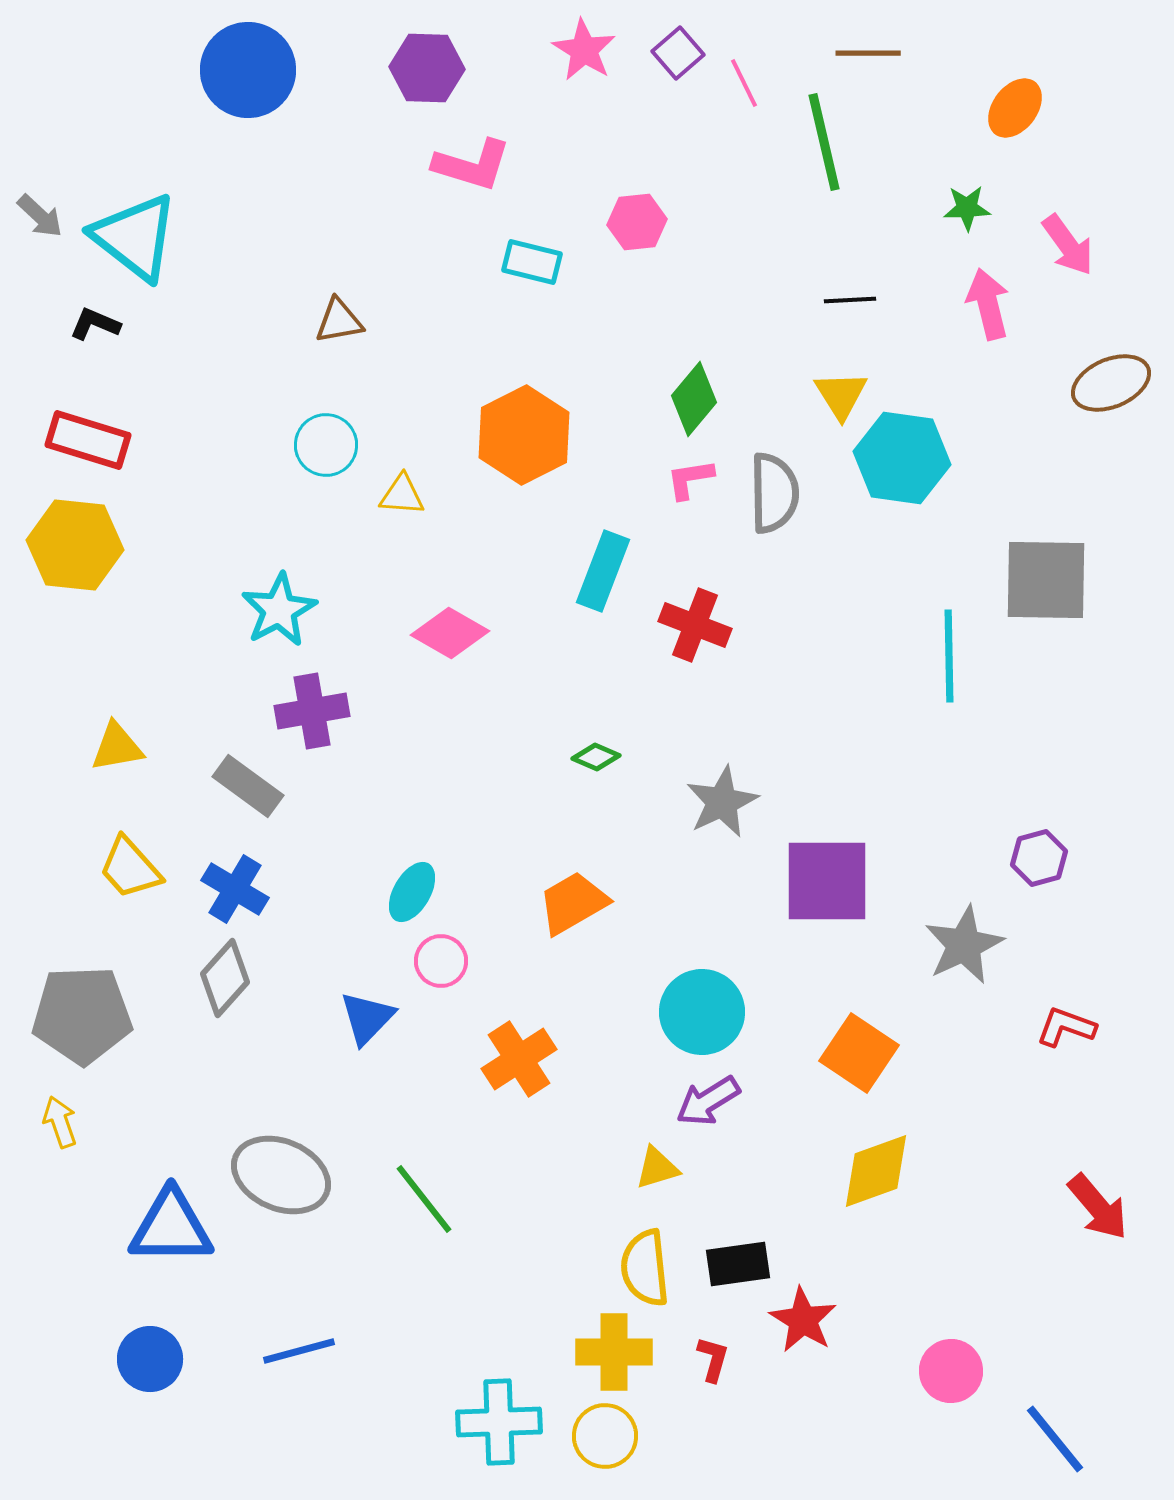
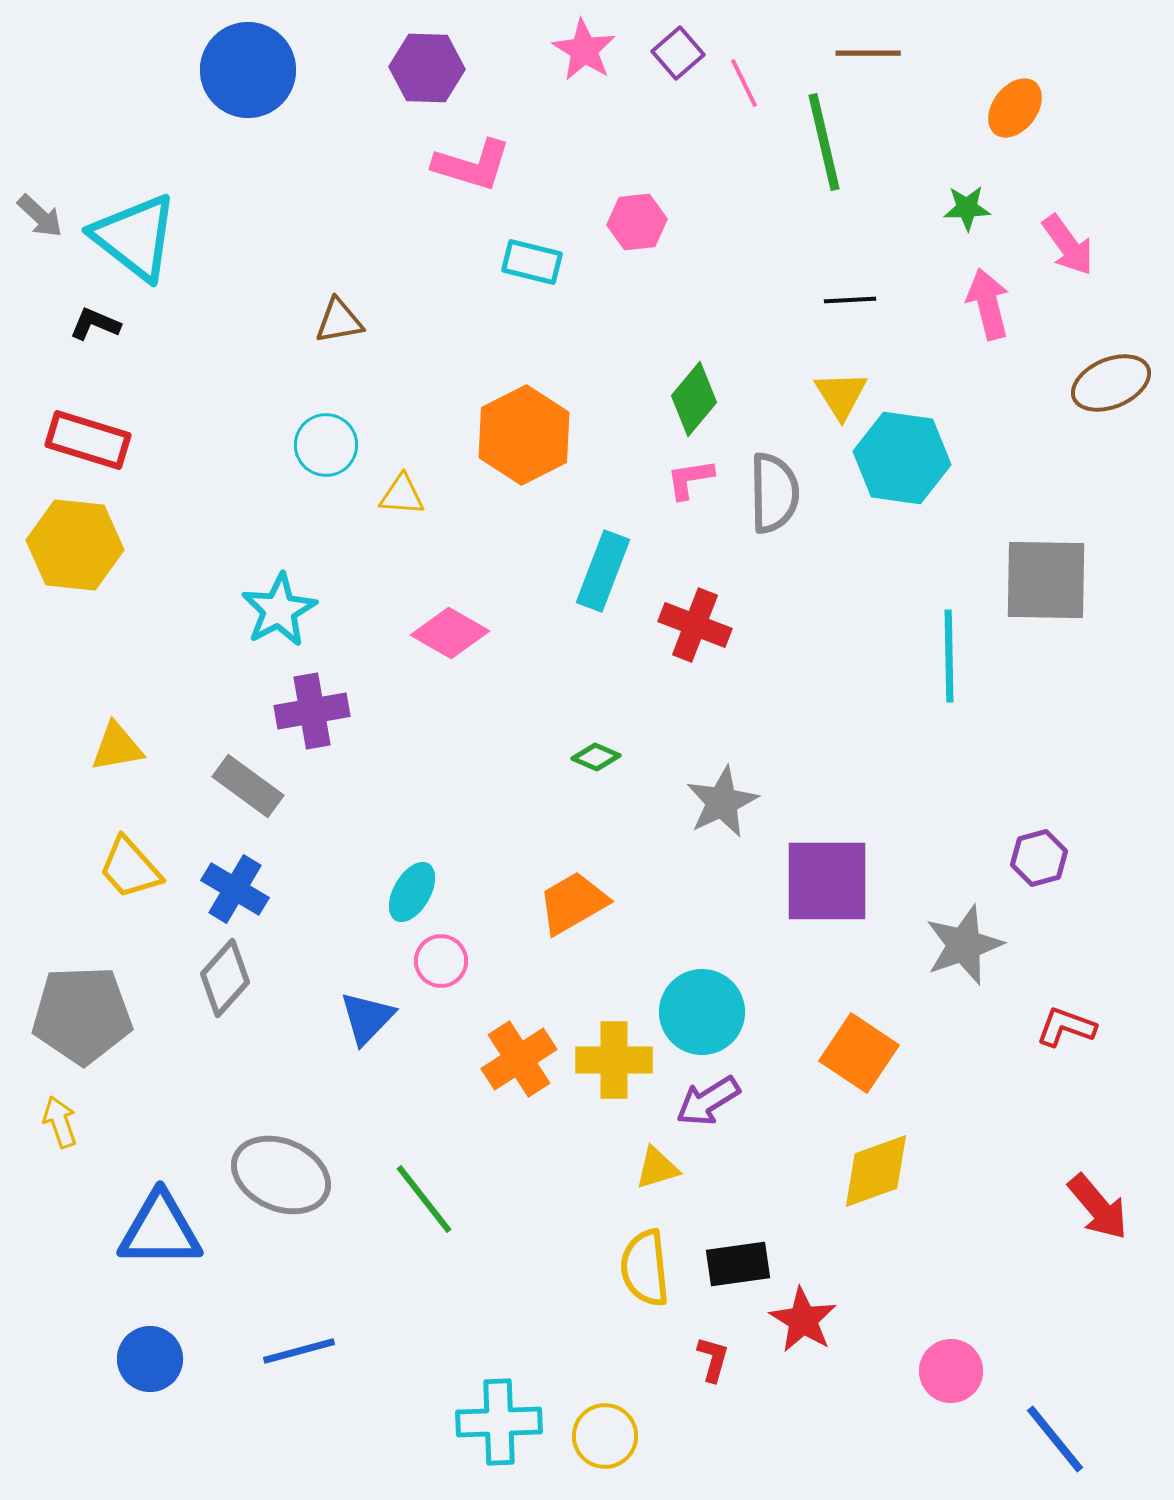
gray star at (964, 945): rotated 6 degrees clockwise
blue triangle at (171, 1227): moved 11 px left, 3 px down
yellow cross at (614, 1352): moved 292 px up
